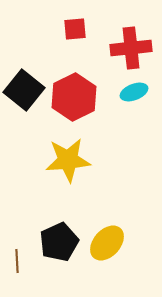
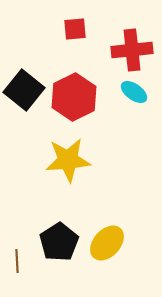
red cross: moved 1 px right, 2 px down
cyan ellipse: rotated 56 degrees clockwise
black pentagon: rotated 9 degrees counterclockwise
